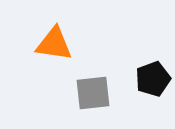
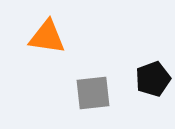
orange triangle: moved 7 px left, 7 px up
